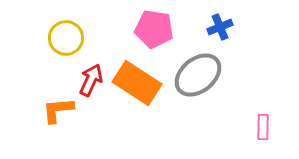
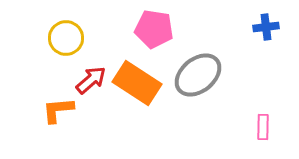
blue cross: moved 46 px right; rotated 15 degrees clockwise
red arrow: rotated 24 degrees clockwise
